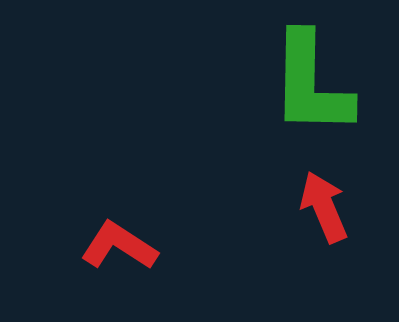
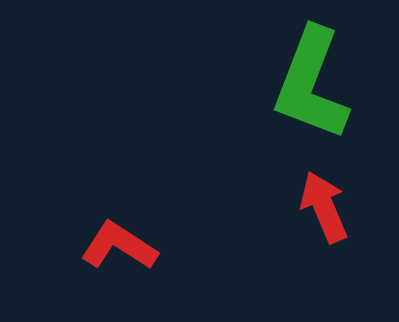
green L-shape: rotated 20 degrees clockwise
